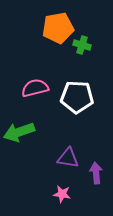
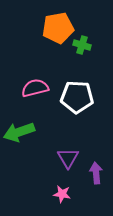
purple triangle: rotated 50 degrees clockwise
